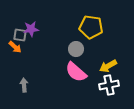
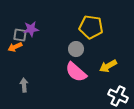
orange arrow: rotated 112 degrees clockwise
white cross: moved 9 px right, 11 px down; rotated 36 degrees clockwise
